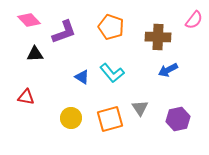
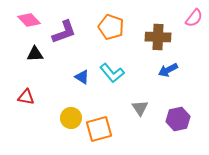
pink semicircle: moved 2 px up
orange square: moved 11 px left, 10 px down
